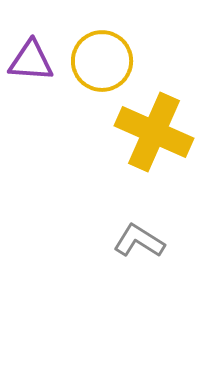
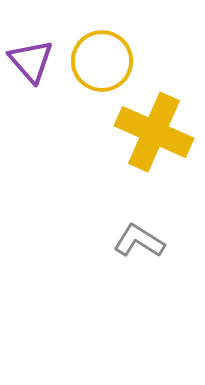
purple triangle: rotated 45 degrees clockwise
